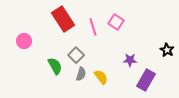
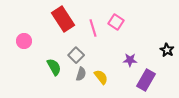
pink line: moved 1 px down
green semicircle: moved 1 px left, 1 px down
